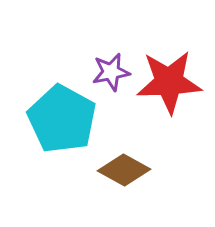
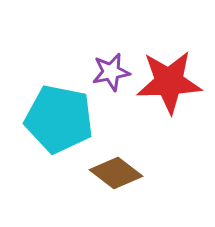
cyan pentagon: moved 3 px left; rotated 18 degrees counterclockwise
brown diamond: moved 8 px left, 3 px down; rotated 9 degrees clockwise
